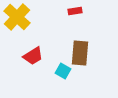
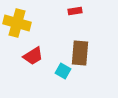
yellow cross: moved 6 px down; rotated 28 degrees counterclockwise
